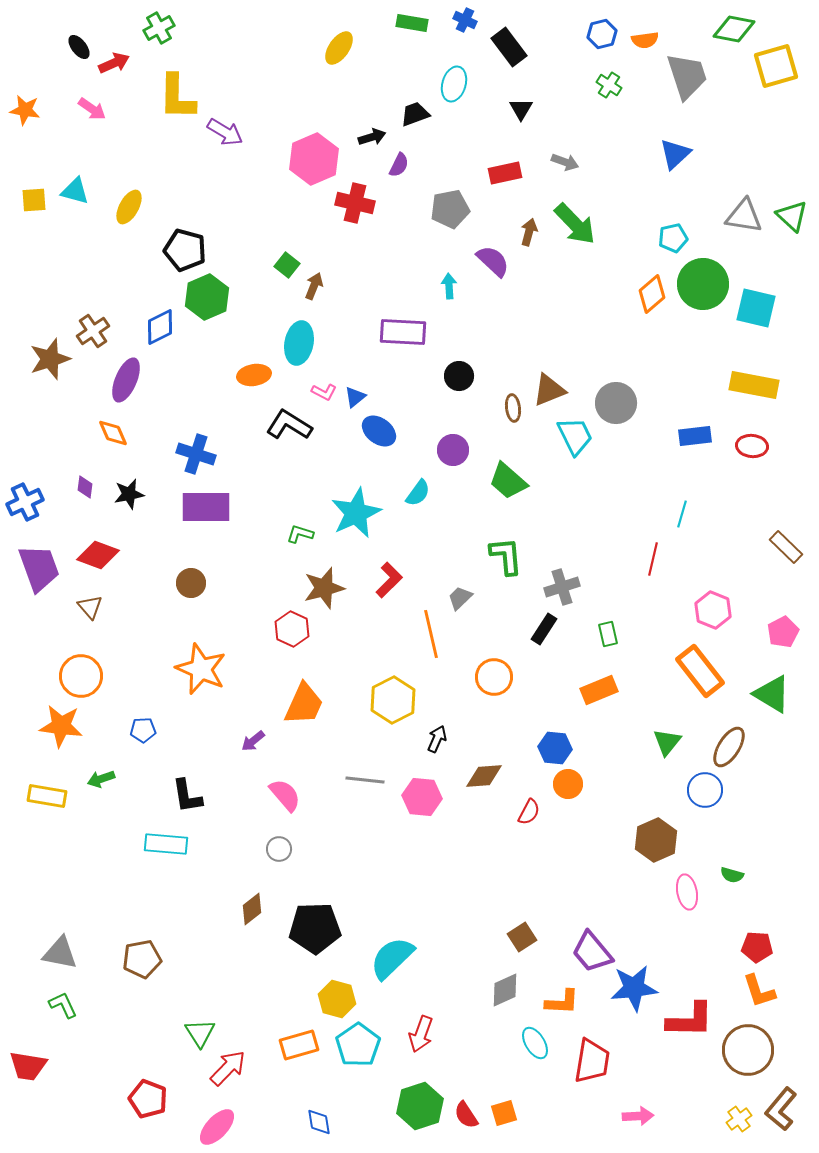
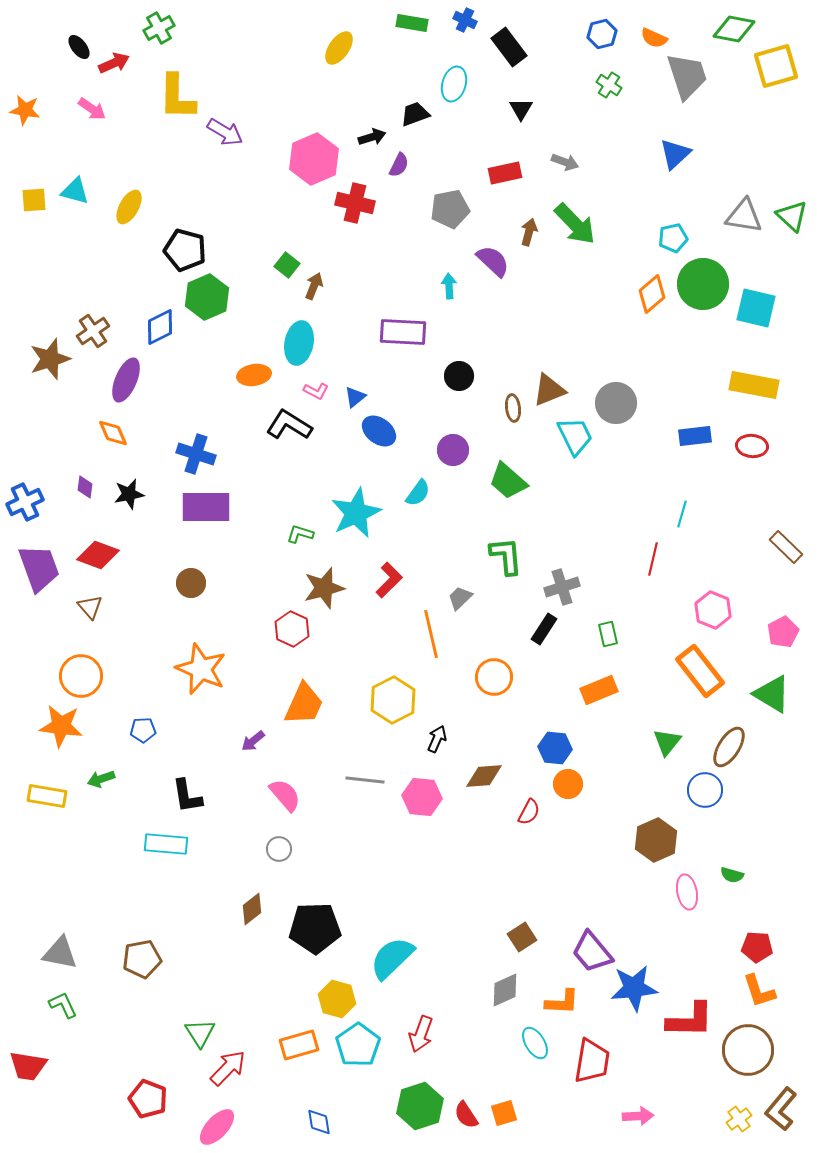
orange semicircle at (645, 40): moved 9 px right, 2 px up; rotated 32 degrees clockwise
pink L-shape at (324, 392): moved 8 px left, 1 px up
